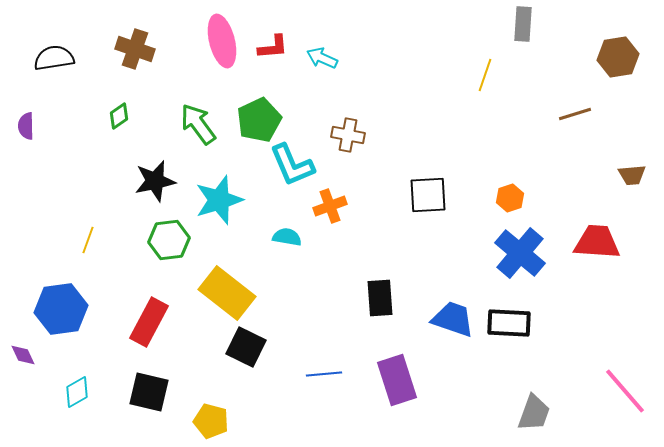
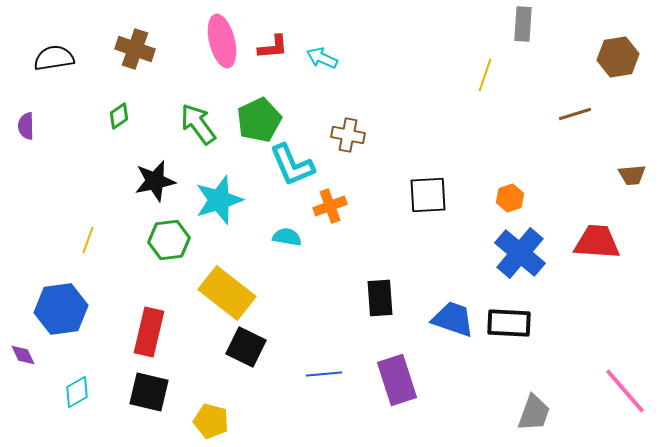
red rectangle at (149, 322): moved 10 px down; rotated 15 degrees counterclockwise
